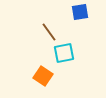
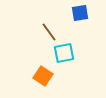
blue square: moved 1 px down
